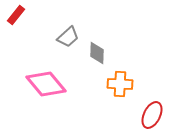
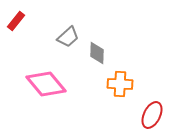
red rectangle: moved 6 px down
